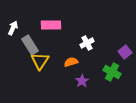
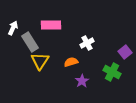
gray rectangle: moved 3 px up
